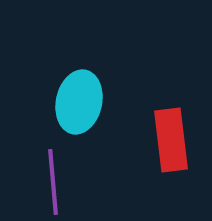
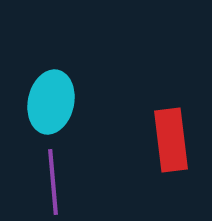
cyan ellipse: moved 28 px left
